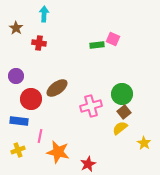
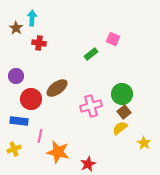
cyan arrow: moved 12 px left, 4 px down
green rectangle: moved 6 px left, 9 px down; rotated 32 degrees counterclockwise
yellow cross: moved 4 px left, 1 px up
